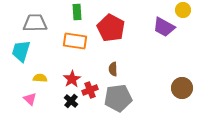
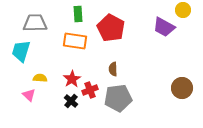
green rectangle: moved 1 px right, 2 px down
pink triangle: moved 1 px left, 4 px up
